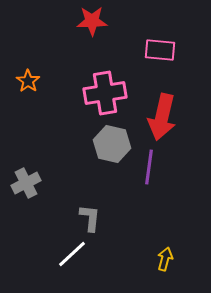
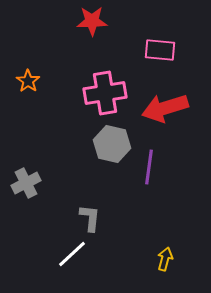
red arrow: moved 3 px right, 9 px up; rotated 60 degrees clockwise
